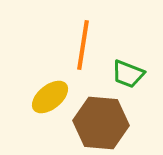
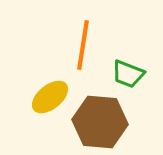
brown hexagon: moved 1 px left, 1 px up
